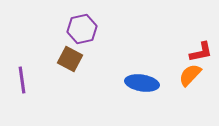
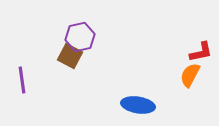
purple hexagon: moved 2 px left, 8 px down
brown square: moved 3 px up
orange semicircle: rotated 15 degrees counterclockwise
blue ellipse: moved 4 px left, 22 px down
